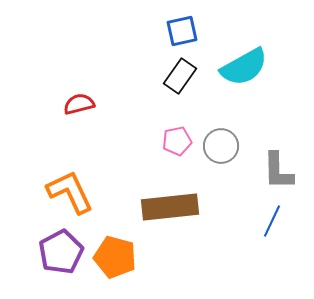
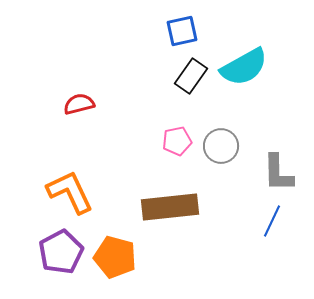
black rectangle: moved 11 px right
gray L-shape: moved 2 px down
